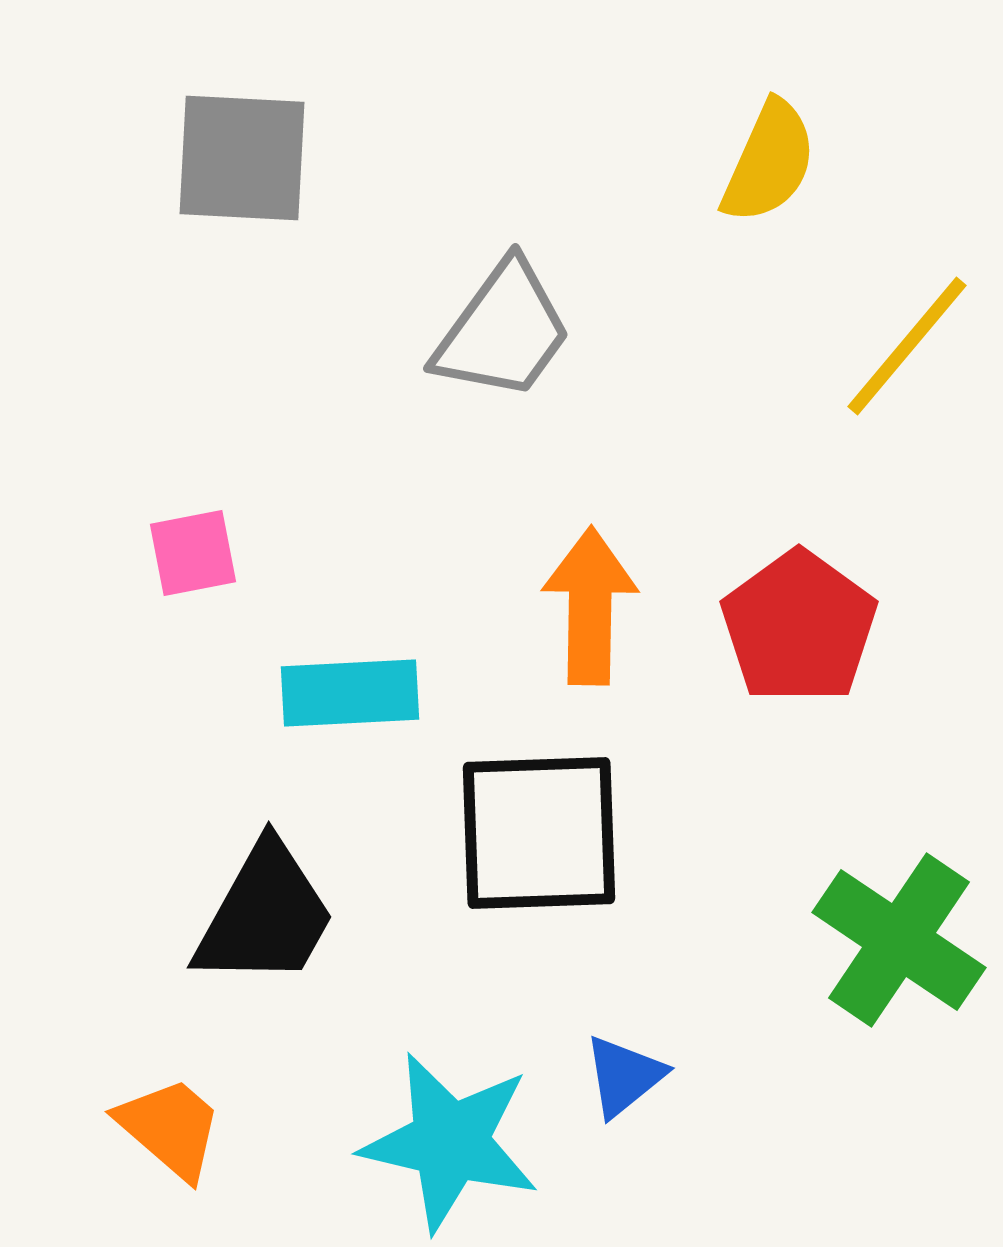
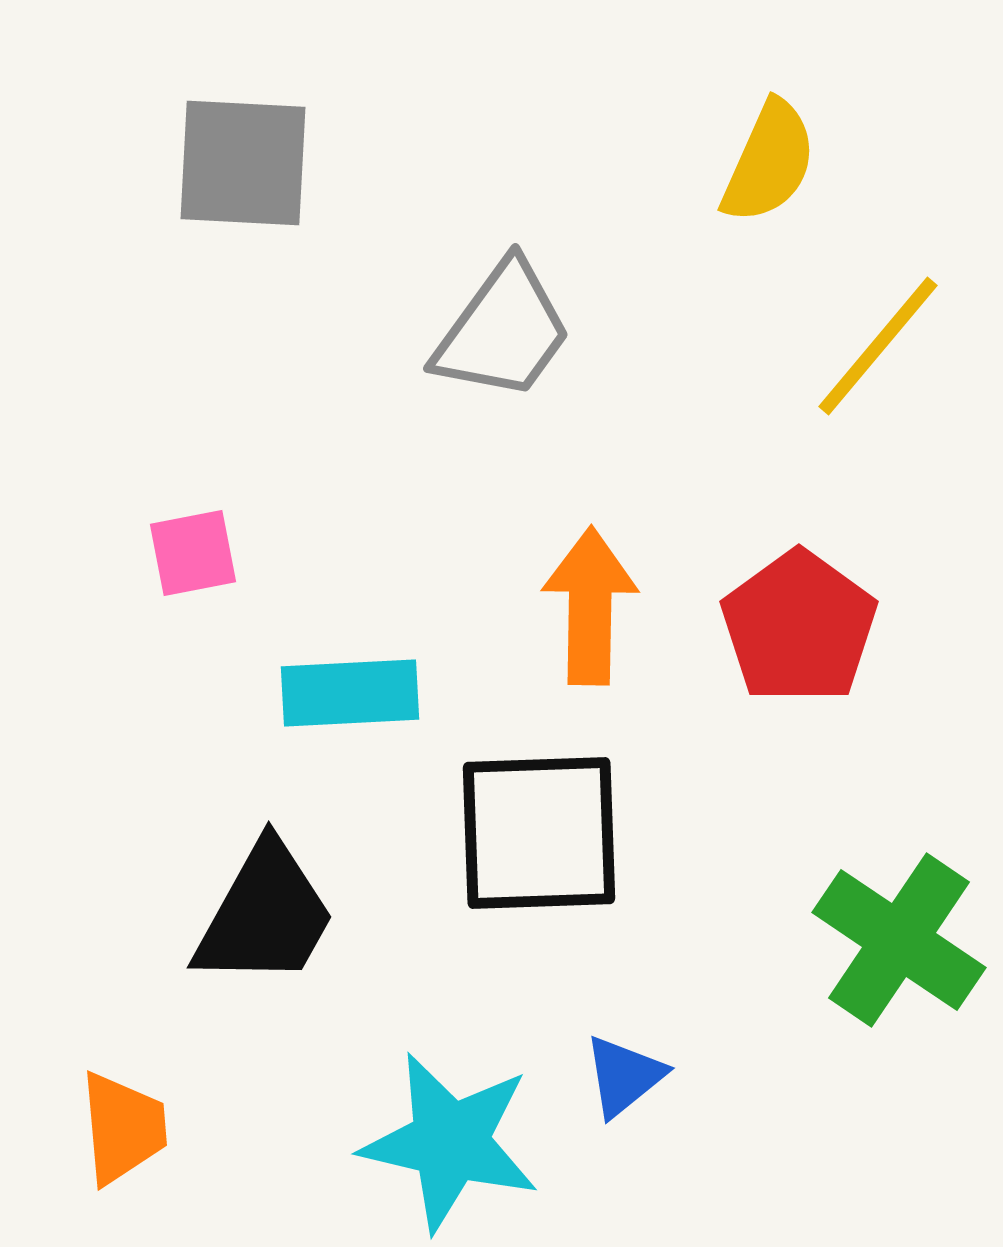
gray square: moved 1 px right, 5 px down
yellow line: moved 29 px left
orange trapezoid: moved 47 px left; rotated 44 degrees clockwise
